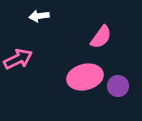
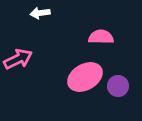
white arrow: moved 1 px right, 3 px up
pink semicircle: rotated 125 degrees counterclockwise
pink ellipse: rotated 16 degrees counterclockwise
